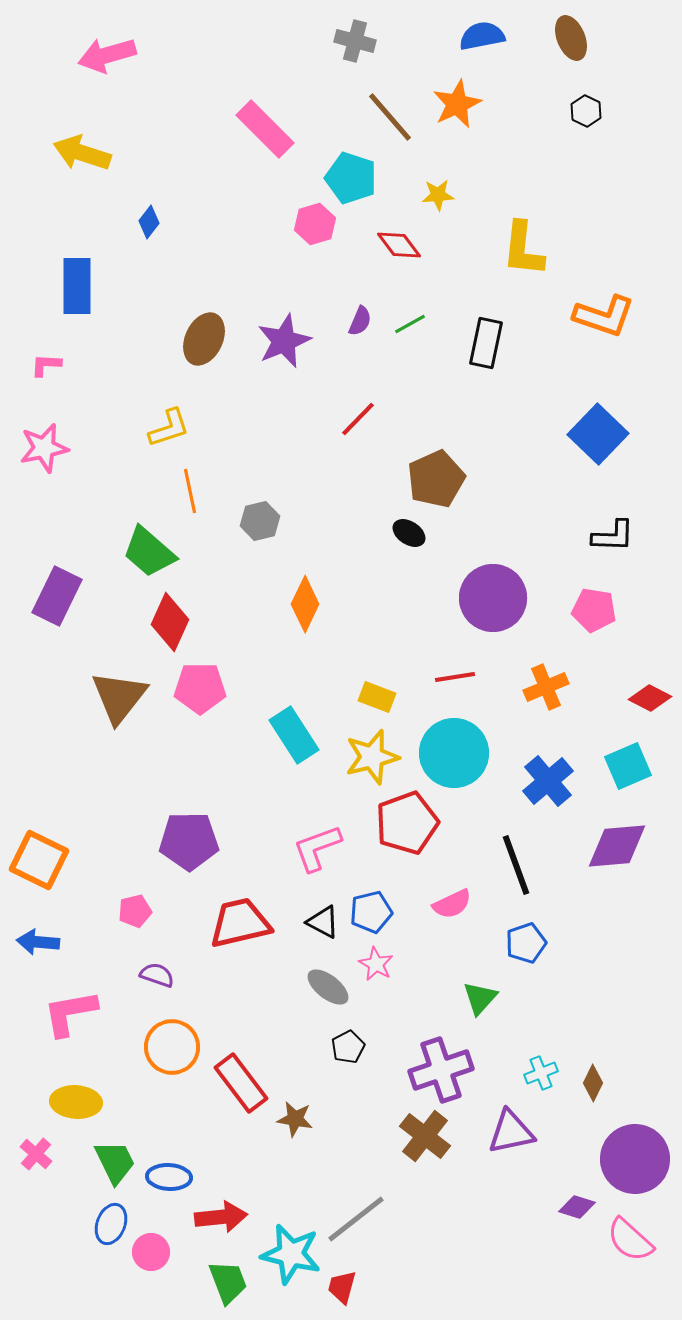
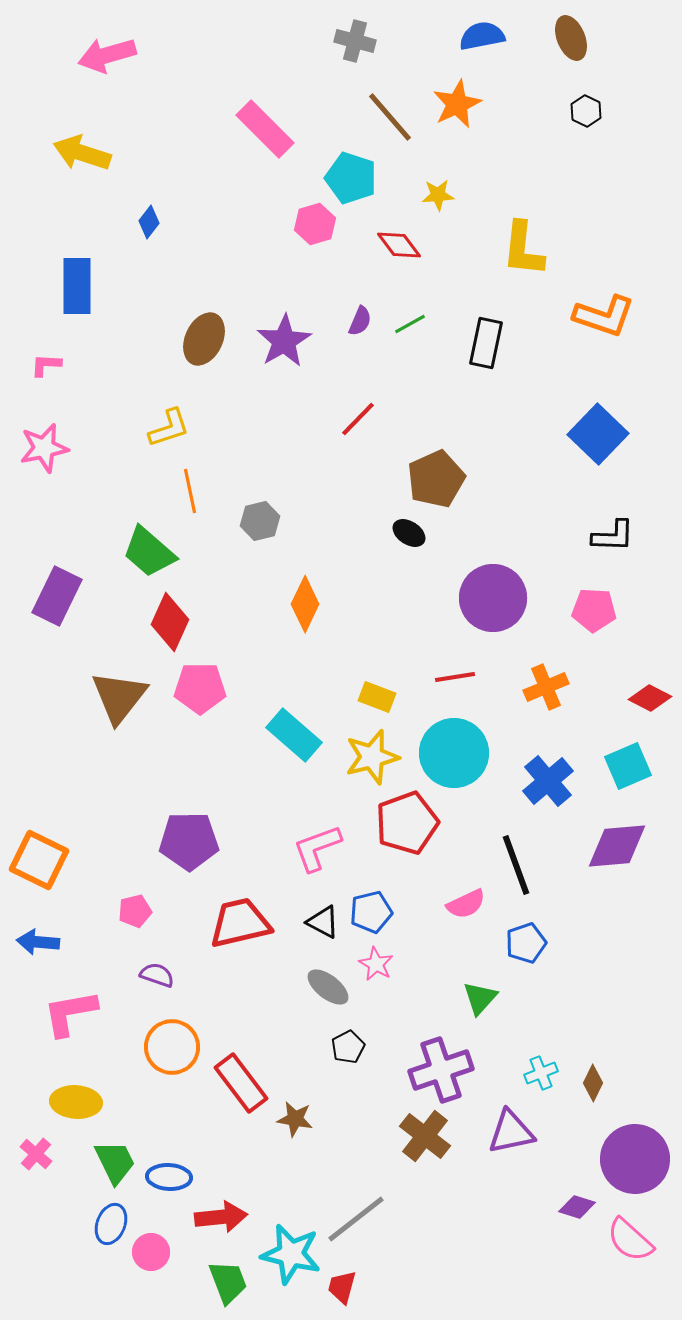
purple star at (284, 341): rotated 8 degrees counterclockwise
pink pentagon at (594, 610): rotated 6 degrees counterclockwise
cyan rectangle at (294, 735): rotated 16 degrees counterclockwise
pink semicircle at (452, 904): moved 14 px right
